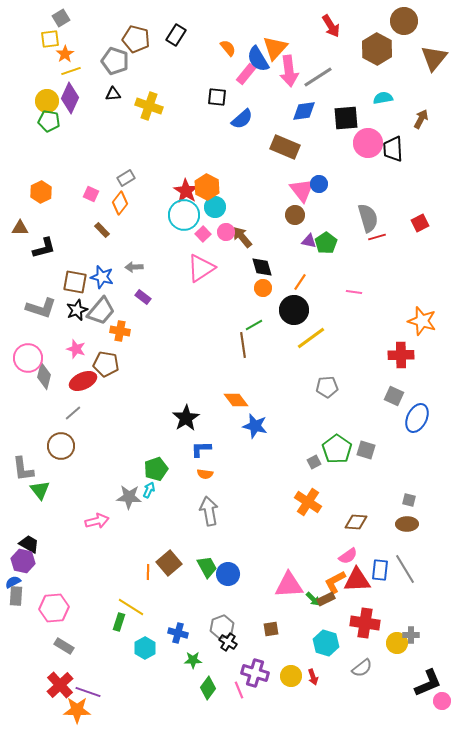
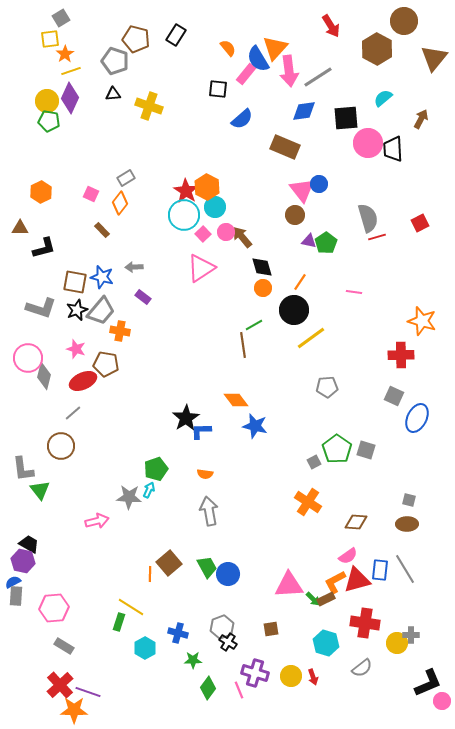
black square at (217, 97): moved 1 px right, 8 px up
cyan semicircle at (383, 98): rotated 30 degrees counterclockwise
blue L-shape at (201, 449): moved 18 px up
orange line at (148, 572): moved 2 px right, 2 px down
red triangle at (357, 580): rotated 12 degrees counterclockwise
orange star at (77, 710): moved 3 px left
